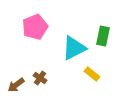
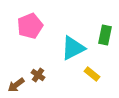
pink pentagon: moved 5 px left, 1 px up
green rectangle: moved 2 px right, 1 px up
cyan triangle: moved 1 px left
brown cross: moved 2 px left, 3 px up
